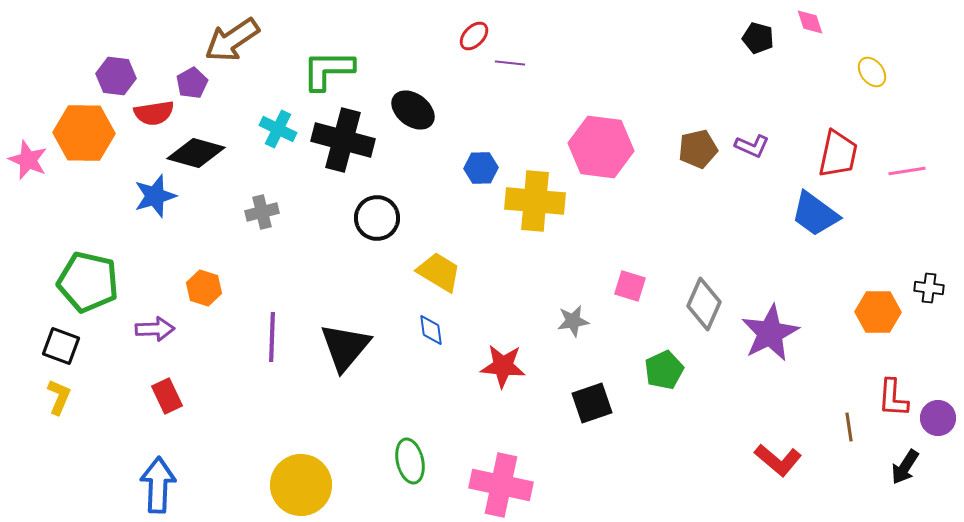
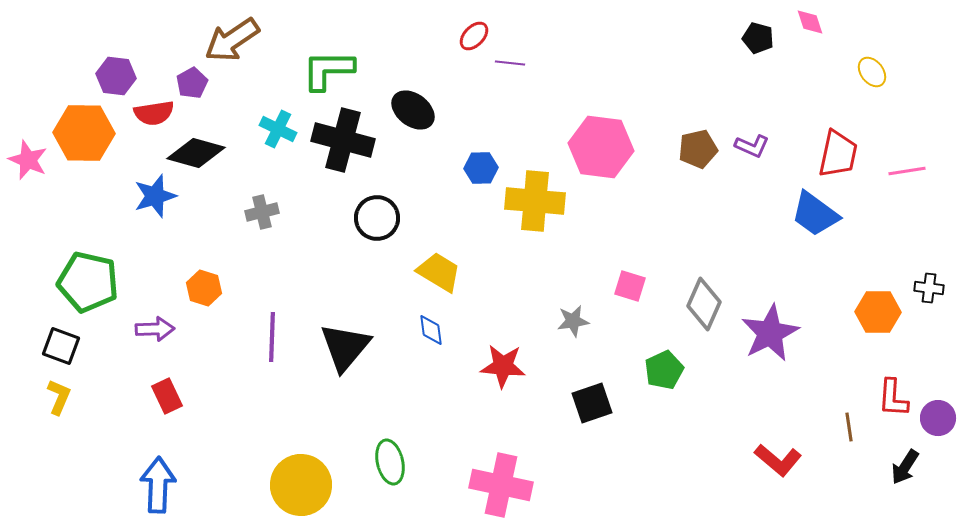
green ellipse at (410, 461): moved 20 px left, 1 px down
